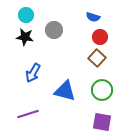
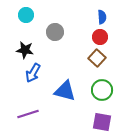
blue semicircle: moved 9 px right; rotated 112 degrees counterclockwise
gray circle: moved 1 px right, 2 px down
black star: moved 13 px down
